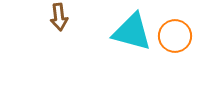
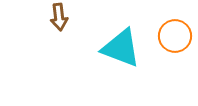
cyan triangle: moved 11 px left, 16 px down; rotated 6 degrees clockwise
